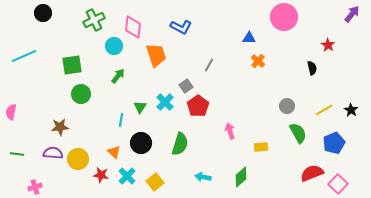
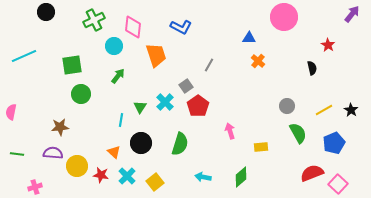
black circle at (43, 13): moved 3 px right, 1 px up
yellow circle at (78, 159): moved 1 px left, 7 px down
